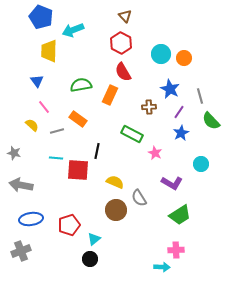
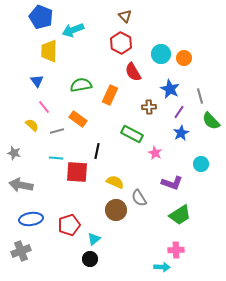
red semicircle at (123, 72): moved 10 px right
red square at (78, 170): moved 1 px left, 2 px down
purple L-shape at (172, 183): rotated 10 degrees counterclockwise
